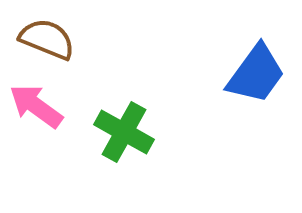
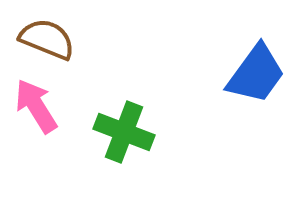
pink arrow: rotated 22 degrees clockwise
green cross: rotated 8 degrees counterclockwise
